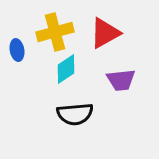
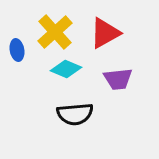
yellow cross: rotated 27 degrees counterclockwise
cyan diamond: rotated 56 degrees clockwise
purple trapezoid: moved 3 px left, 1 px up
